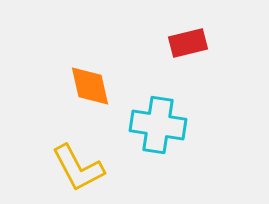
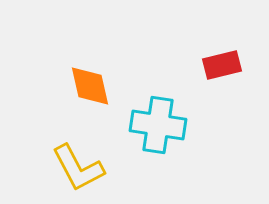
red rectangle: moved 34 px right, 22 px down
